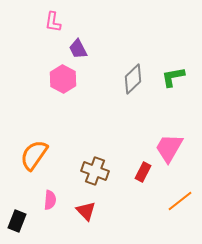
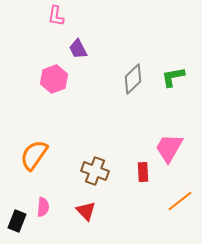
pink L-shape: moved 3 px right, 6 px up
pink hexagon: moved 9 px left; rotated 12 degrees clockwise
red rectangle: rotated 30 degrees counterclockwise
pink semicircle: moved 7 px left, 7 px down
